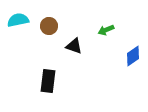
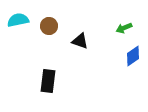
green arrow: moved 18 px right, 2 px up
black triangle: moved 6 px right, 5 px up
